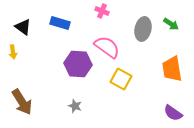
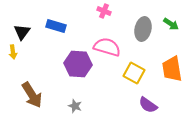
pink cross: moved 2 px right
blue rectangle: moved 4 px left, 3 px down
black triangle: moved 1 px left, 5 px down; rotated 30 degrees clockwise
pink semicircle: rotated 20 degrees counterclockwise
yellow square: moved 13 px right, 6 px up
brown arrow: moved 10 px right, 7 px up
purple semicircle: moved 25 px left, 8 px up
